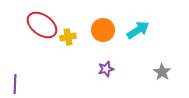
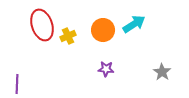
red ellipse: rotated 36 degrees clockwise
cyan arrow: moved 4 px left, 6 px up
yellow cross: moved 1 px up; rotated 14 degrees counterclockwise
purple star: rotated 21 degrees clockwise
purple line: moved 2 px right
